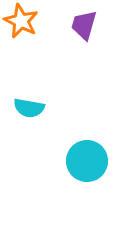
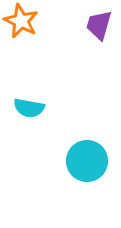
purple trapezoid: moved 15 px right
